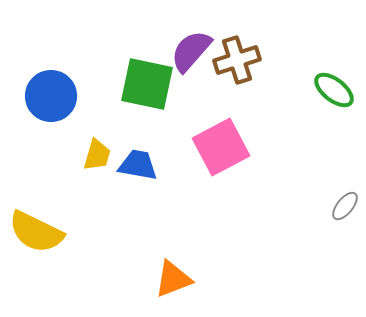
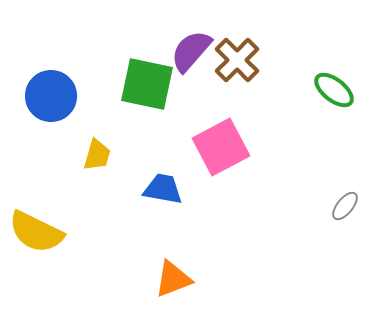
brown cross: rotated 27 degrees counterclockwise
blue trapezoid: moved 25 px right, 24 px down
